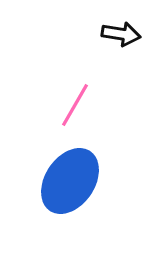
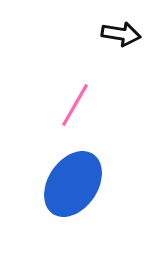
blue ellipse: moved 3 px right, 3 px down
